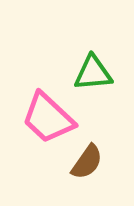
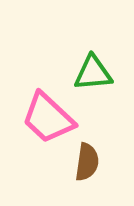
brown semicircle: rotated 27 degrees counterclockwise
